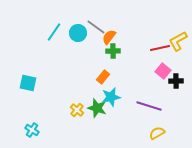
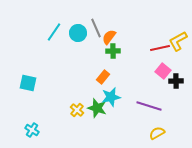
gray line: moved 1 px down; rotated 30 degrees clockwise
